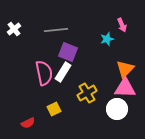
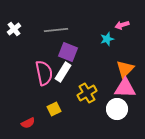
pink arrow: rotated 96 degrees clockwise
